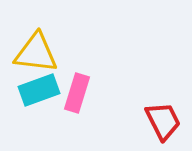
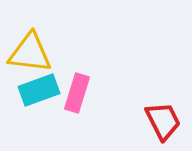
yellow triangle: moved 6 px left
